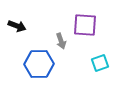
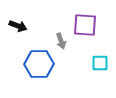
black arrow: moved 1 px right
cyan square: rotated 18 degrees clockwise
